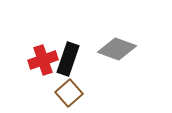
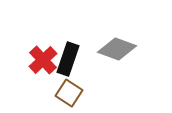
red cross: rotated 24 degrees counterclockwise
brown square: rotated 16 degrees counterclockwise
